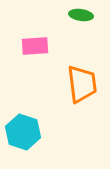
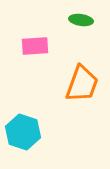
green ellipse: moved 5 px down
orange trapezoid: rotated 27 degrees clockwise
